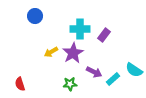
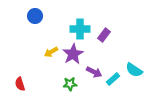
purple star: moved 1 px down
